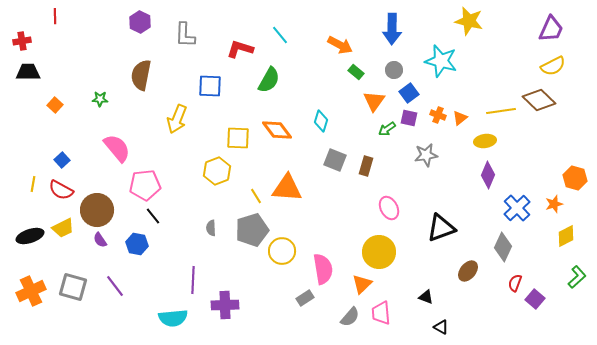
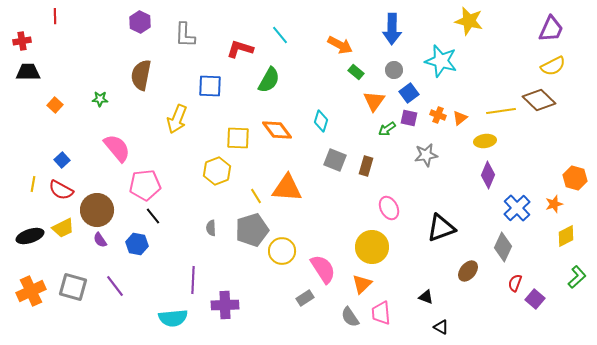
yellow circle at (379, 252): moved 7 px left, 5 px up
pink semicircle at (323, 269): rotated 24 degrees counterclockwise
gray semicircle at (350, 317): rotated 105 degrees clockwise
